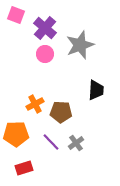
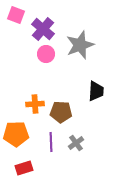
purple cross: moved 2 px left, 1 px down
pink circle: moved 1 px right
black trapezoid: moved 1 px down
orange cross: rotated 24 degrees clockwise
purple line: rotated 42 degrees clockwise
